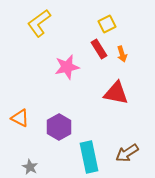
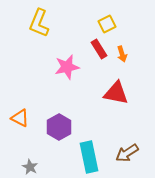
yellow L-shape: rotated 32 degrees counterclockwise
